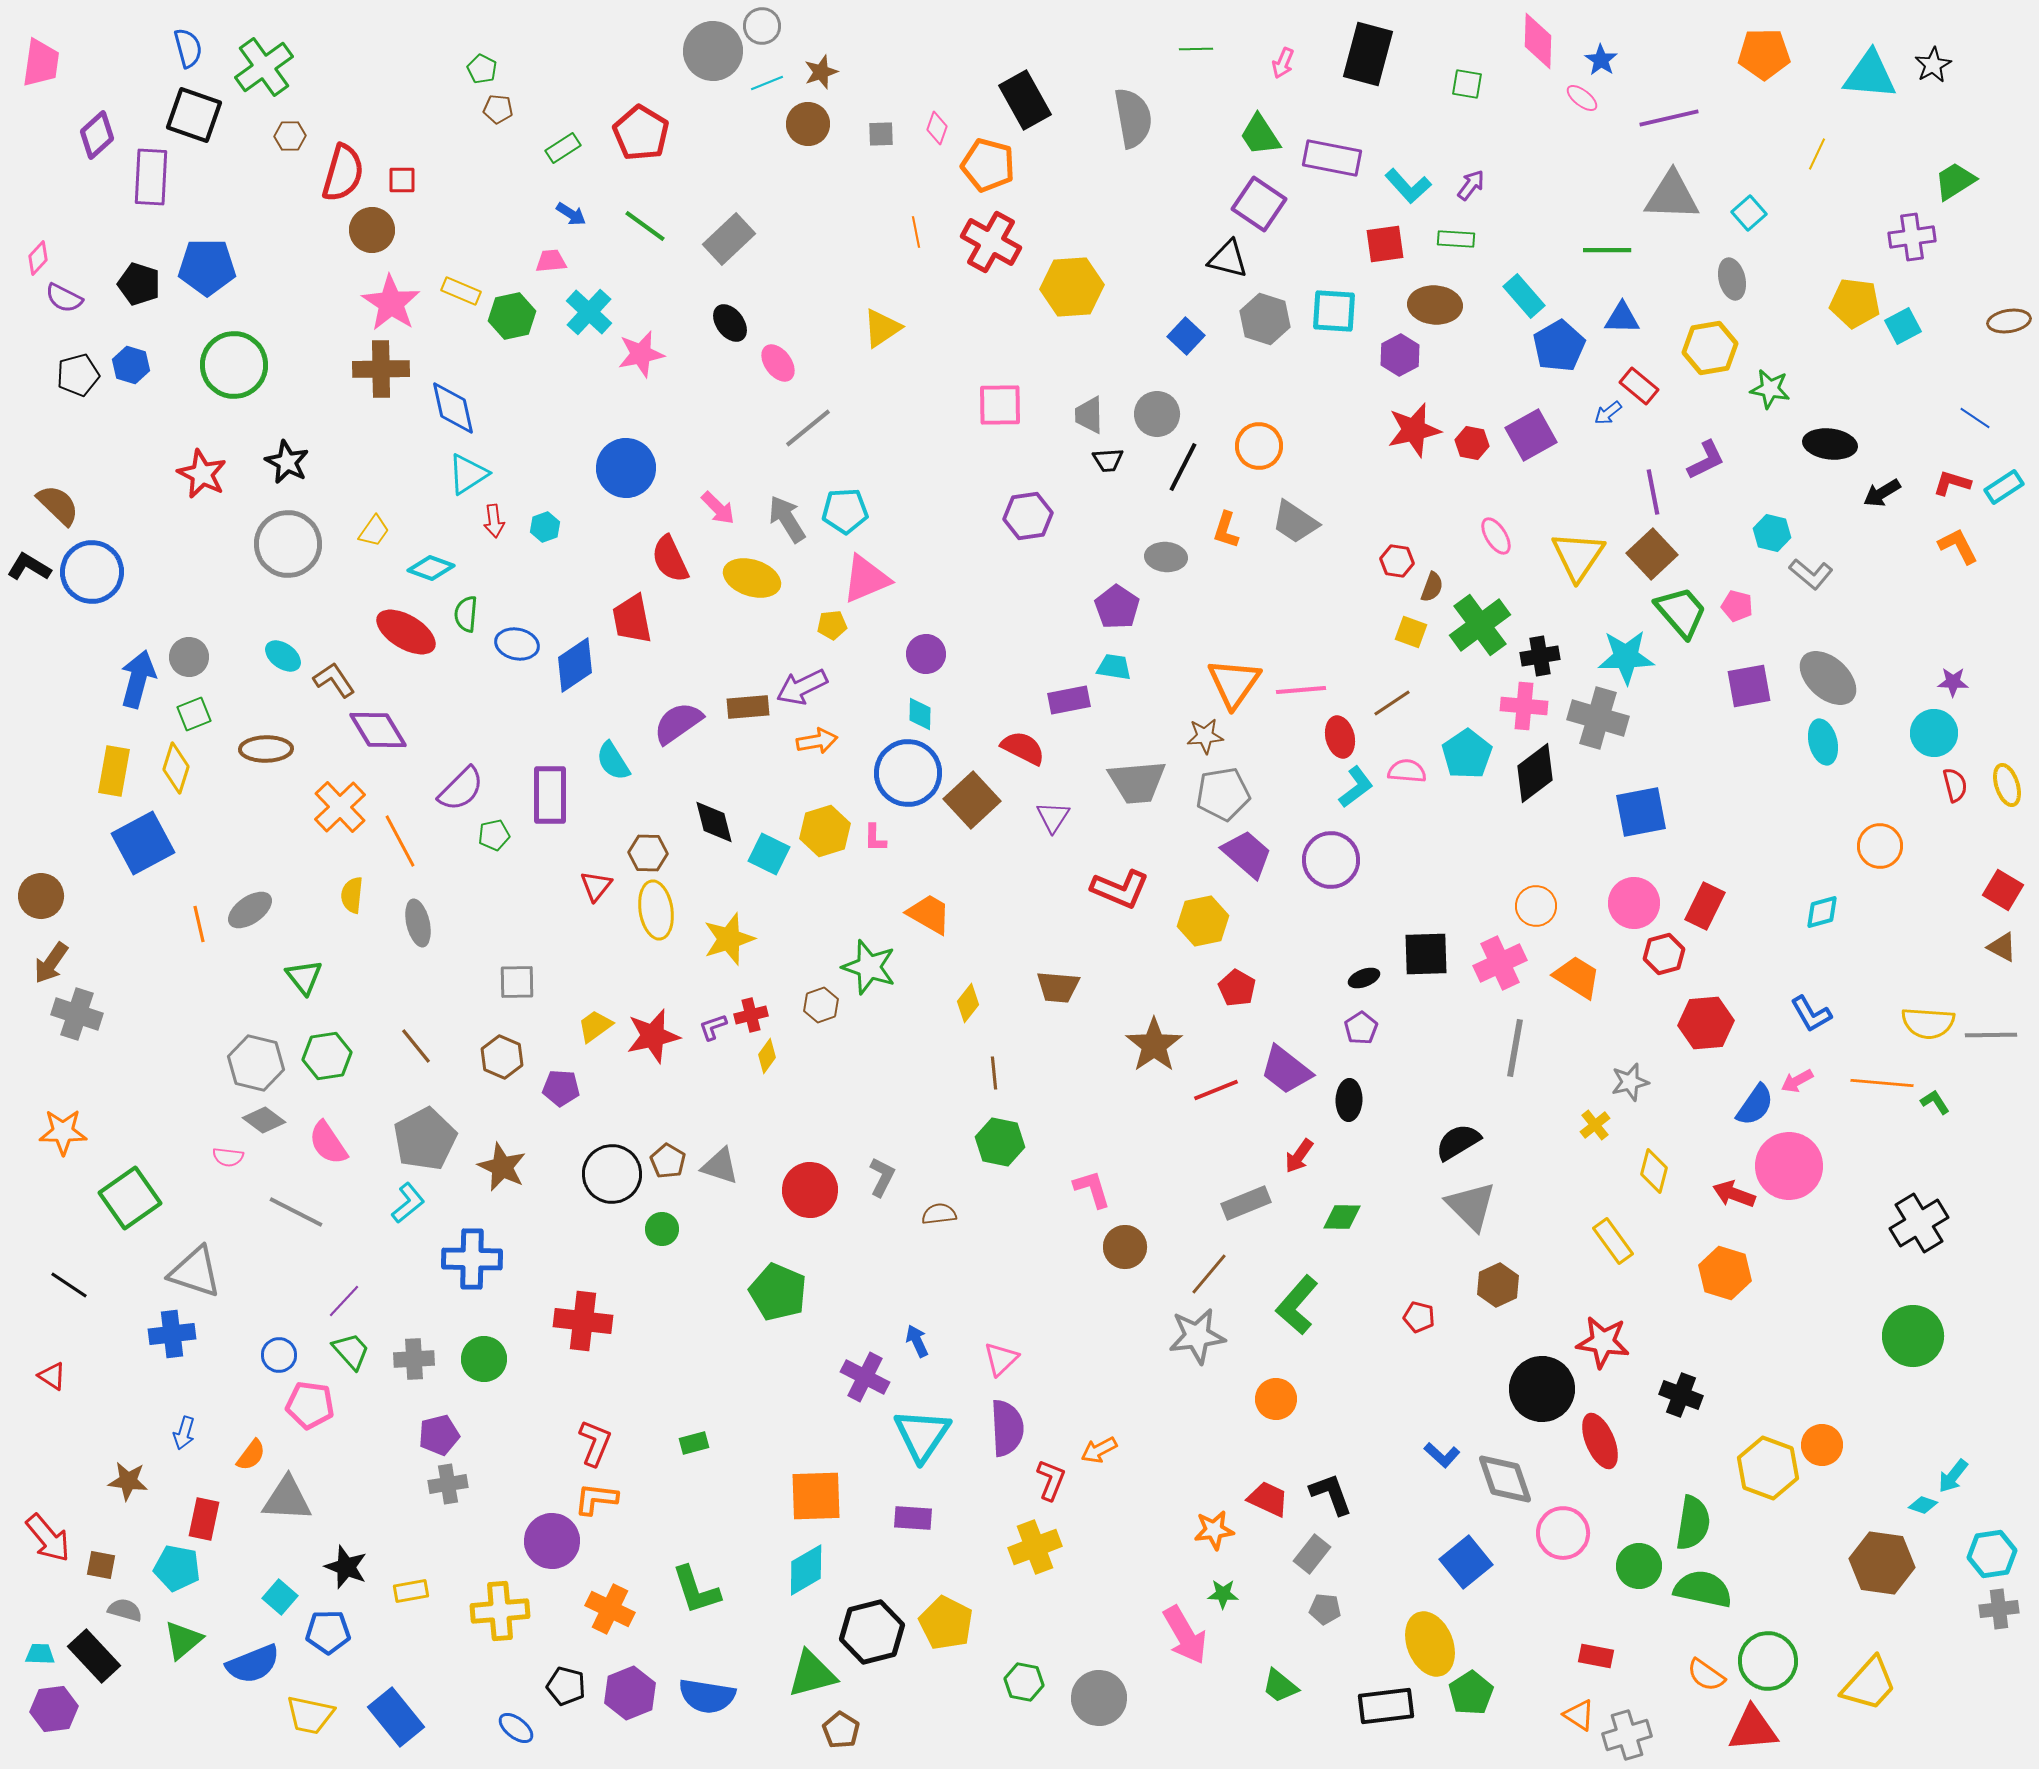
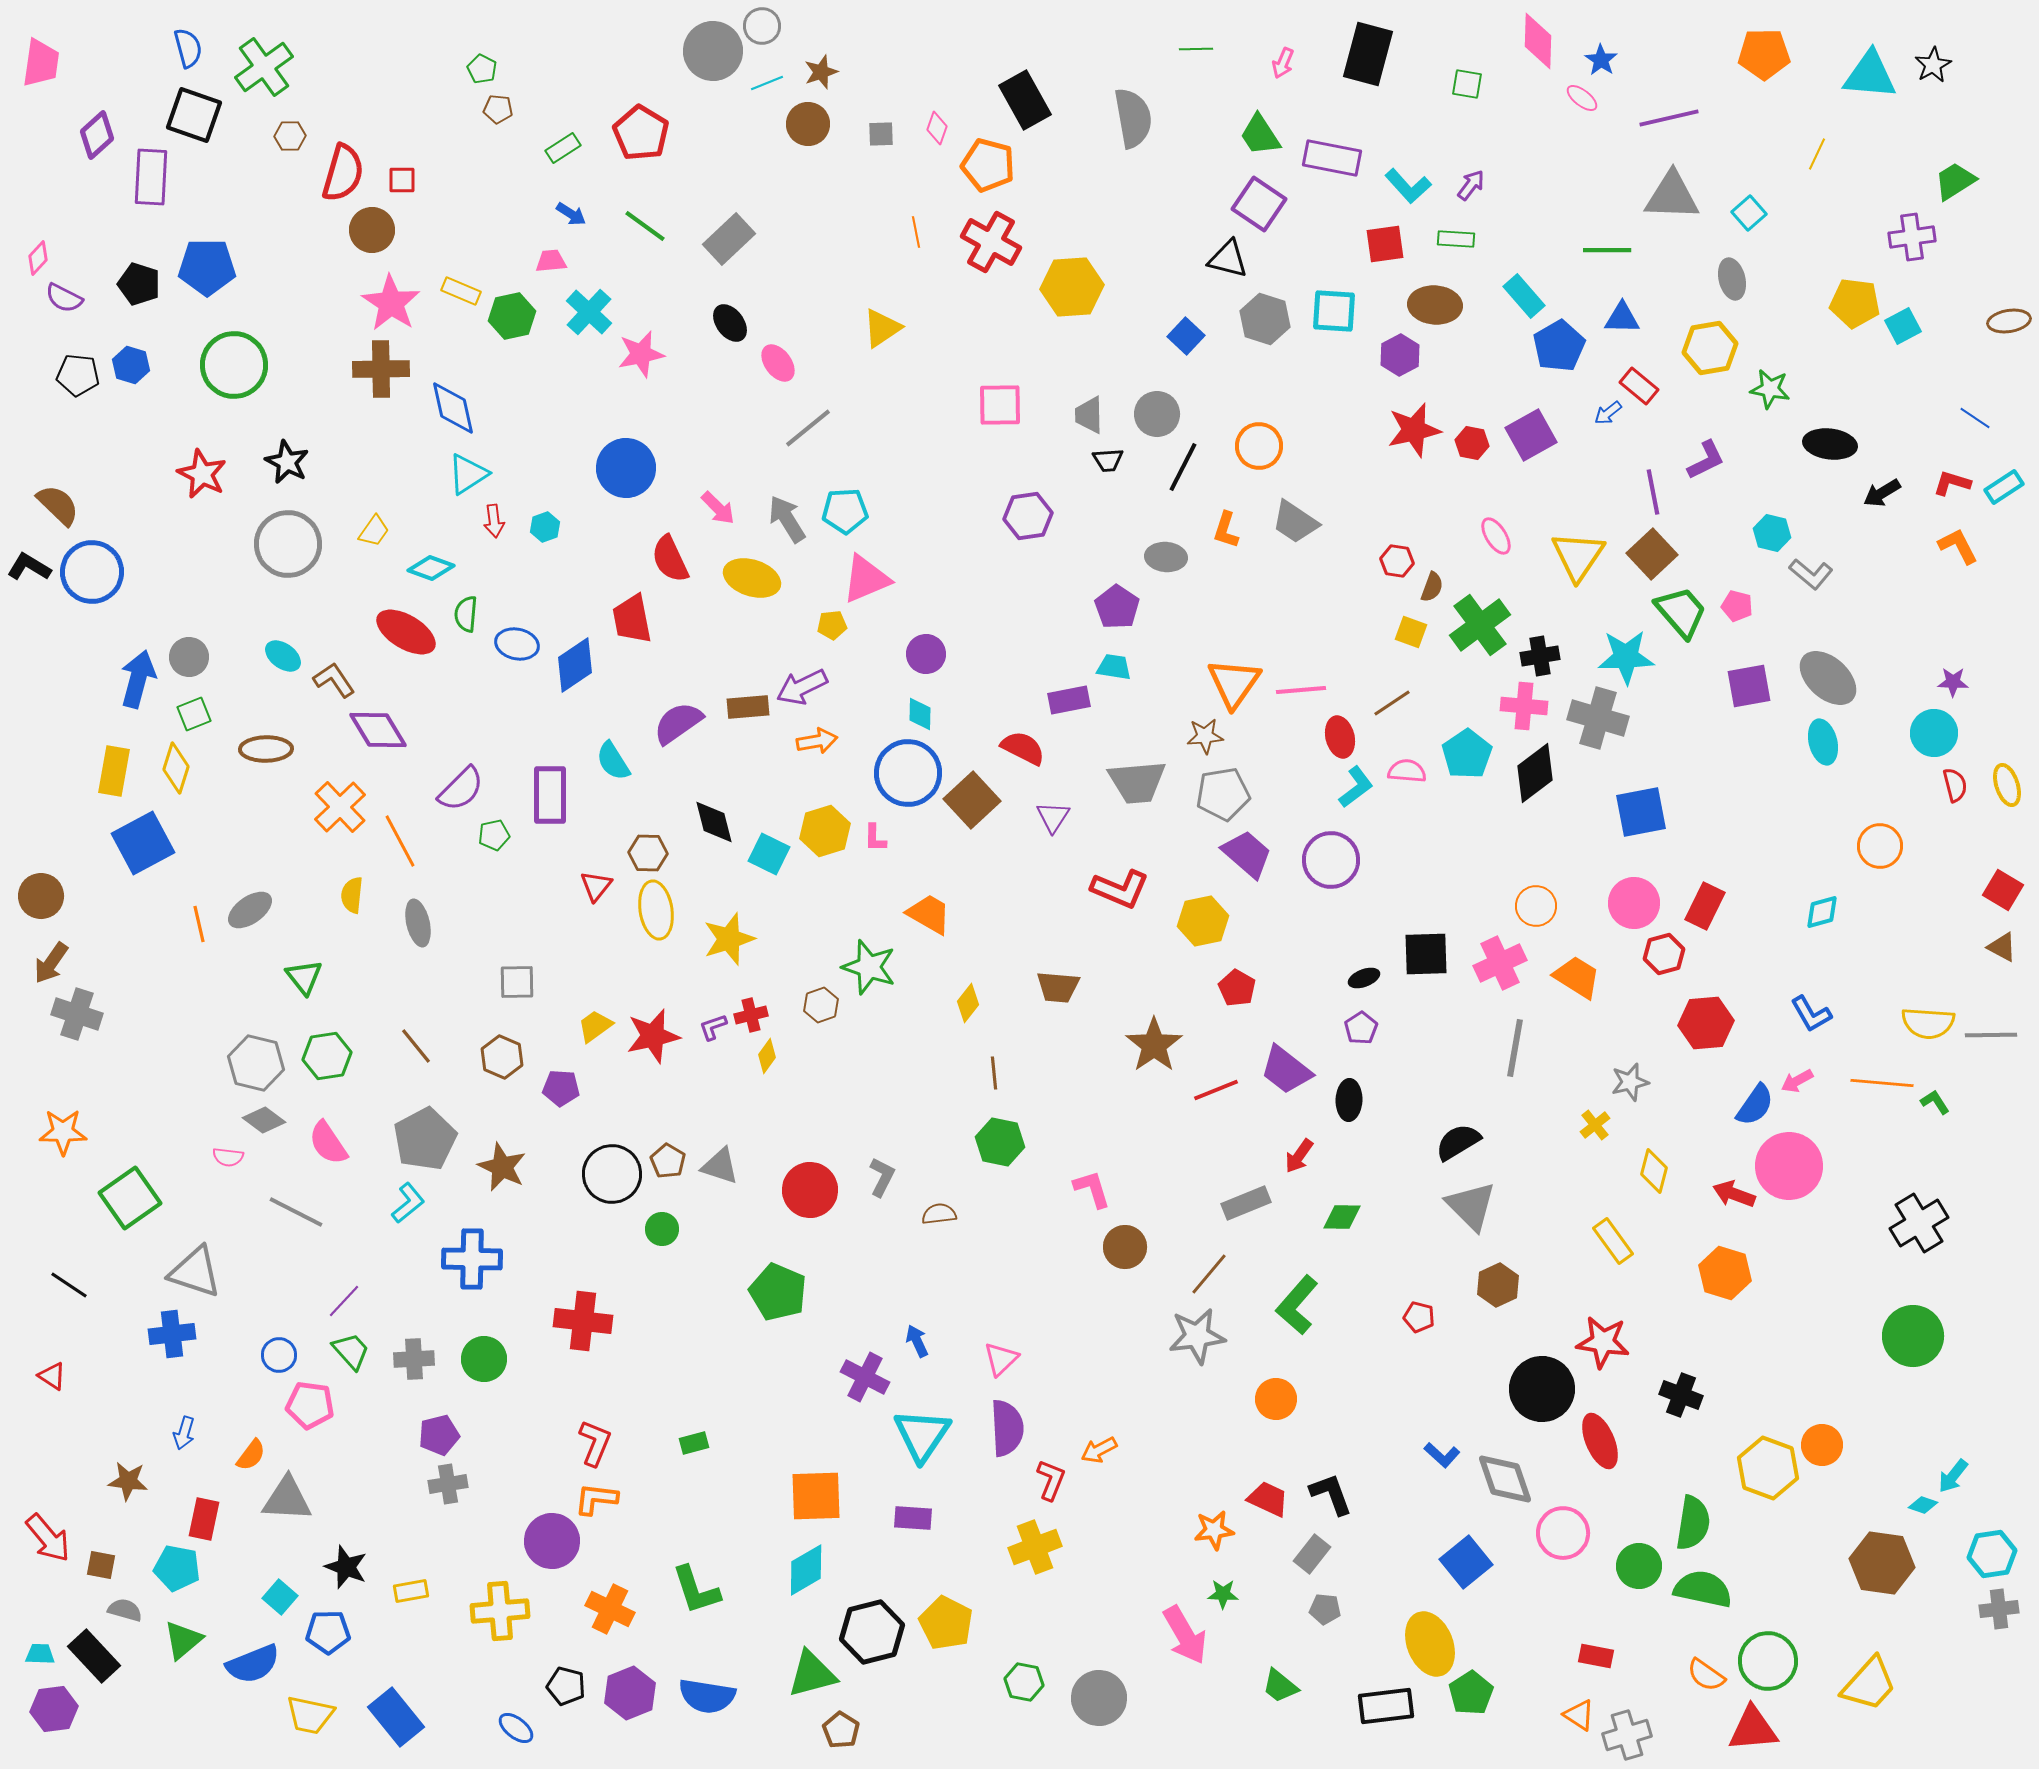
black pentagon at (78, 375): rotated 21 degrees clockwise
